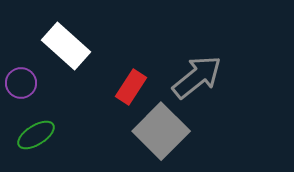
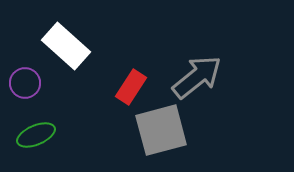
purple circle: moved 4 px right
gray square: moved 1 px up; rotated 30 degrees clockwise
green ellipse: rotated 9 degrees clockwise
